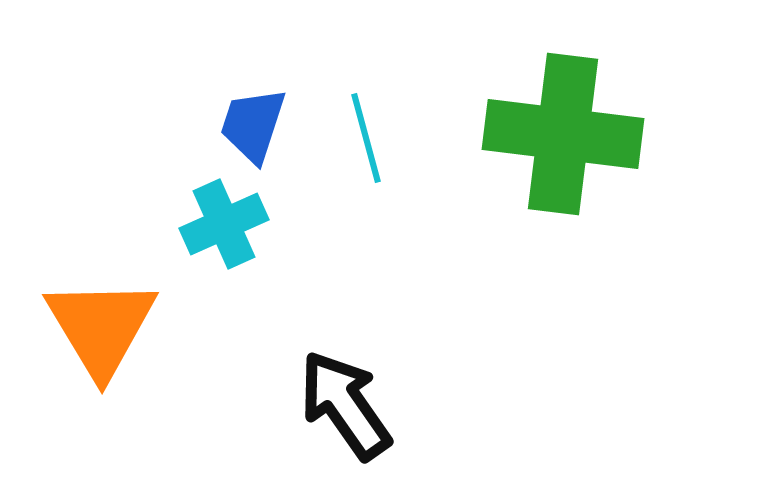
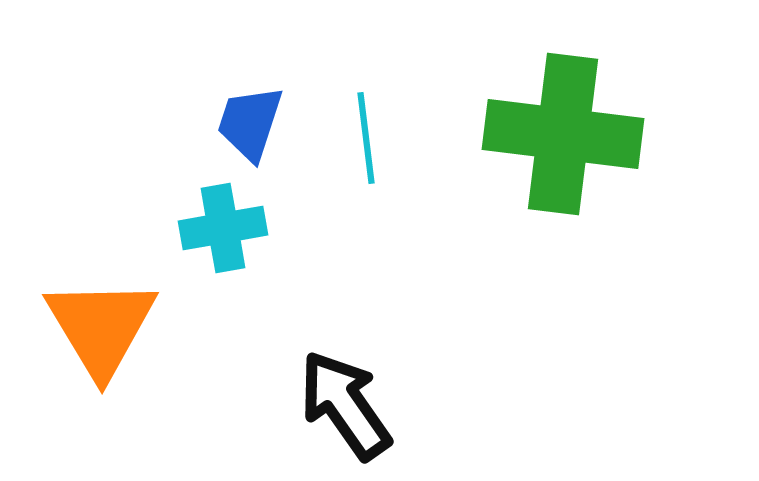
blue trapezoid: moved 3 px left, 2 px up
cyan line: rotated 8 degrees clockwise
cyan cross: moved 1 px left, 4 px down; rotated 14 degrees clockwise
